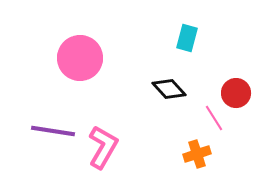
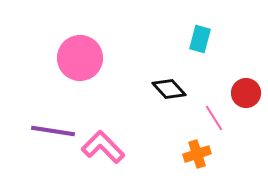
cyan rectangle: moved 13 px right, 1 px down
red circle: moved 10 px right
pink L-shape: rotated 75 degrees counterclockwise
